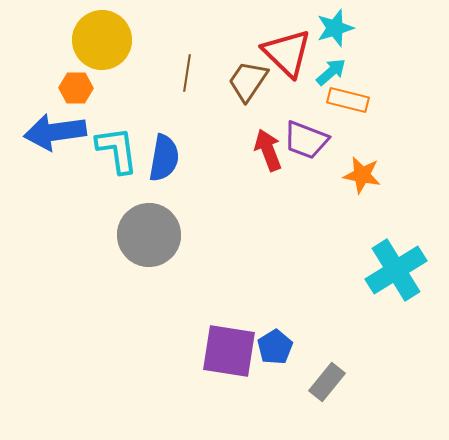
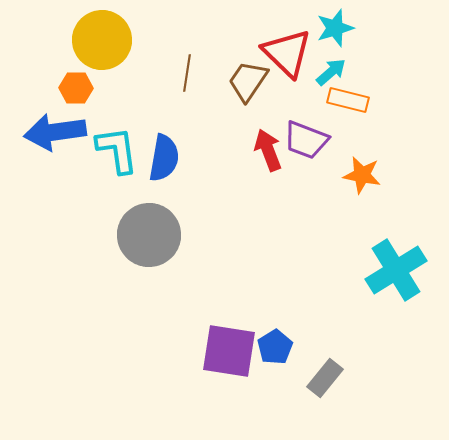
gray rectangle: moved 2 px left, 4 px up
